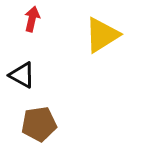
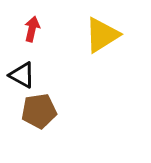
red arrow: moved 10 px down
brown pentagon: moved 13 px up
